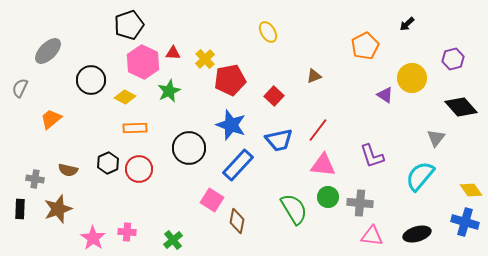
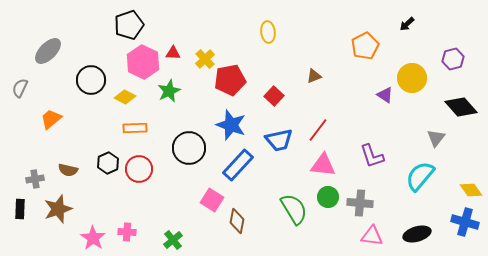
yellow ellipse at (268, 32): rotated 25 degrees clockwise
gray cross at (35, 179): rotated 18 degrees counterclockwise
